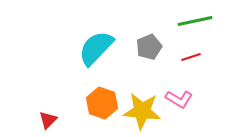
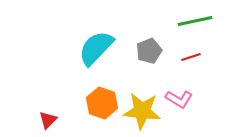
gray pentagon: moved 4 px down
